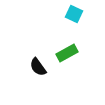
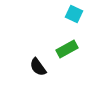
green rectangle: moved 4 px up
